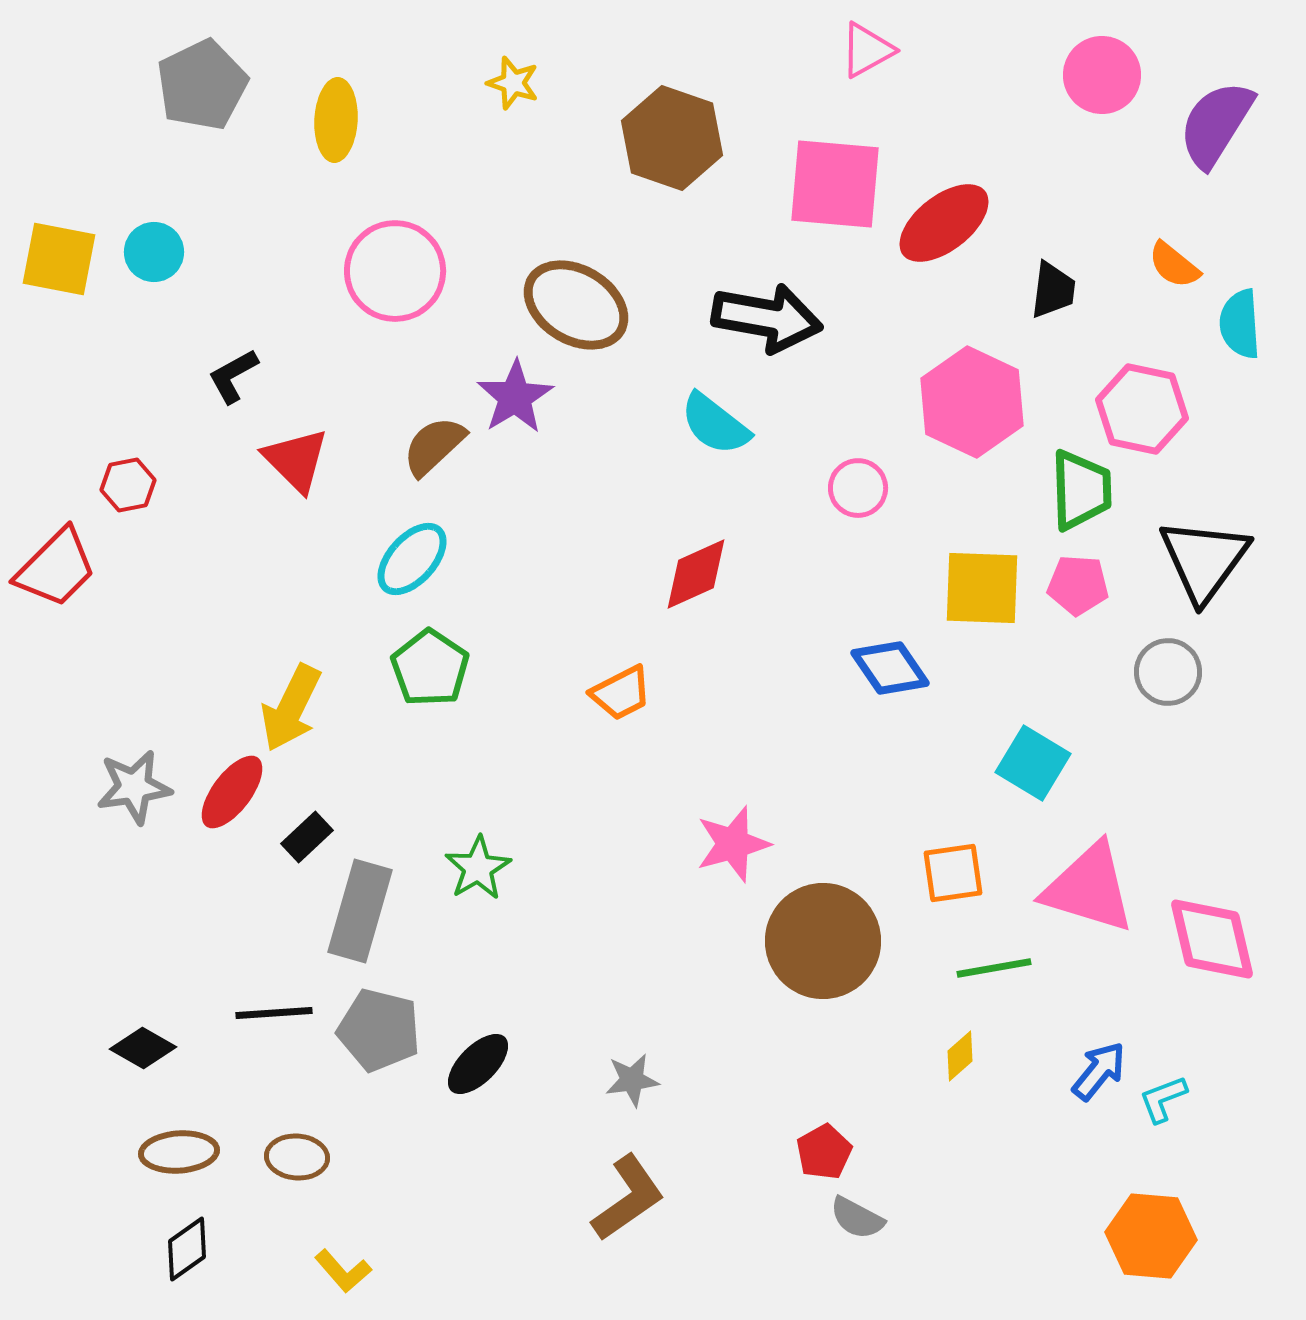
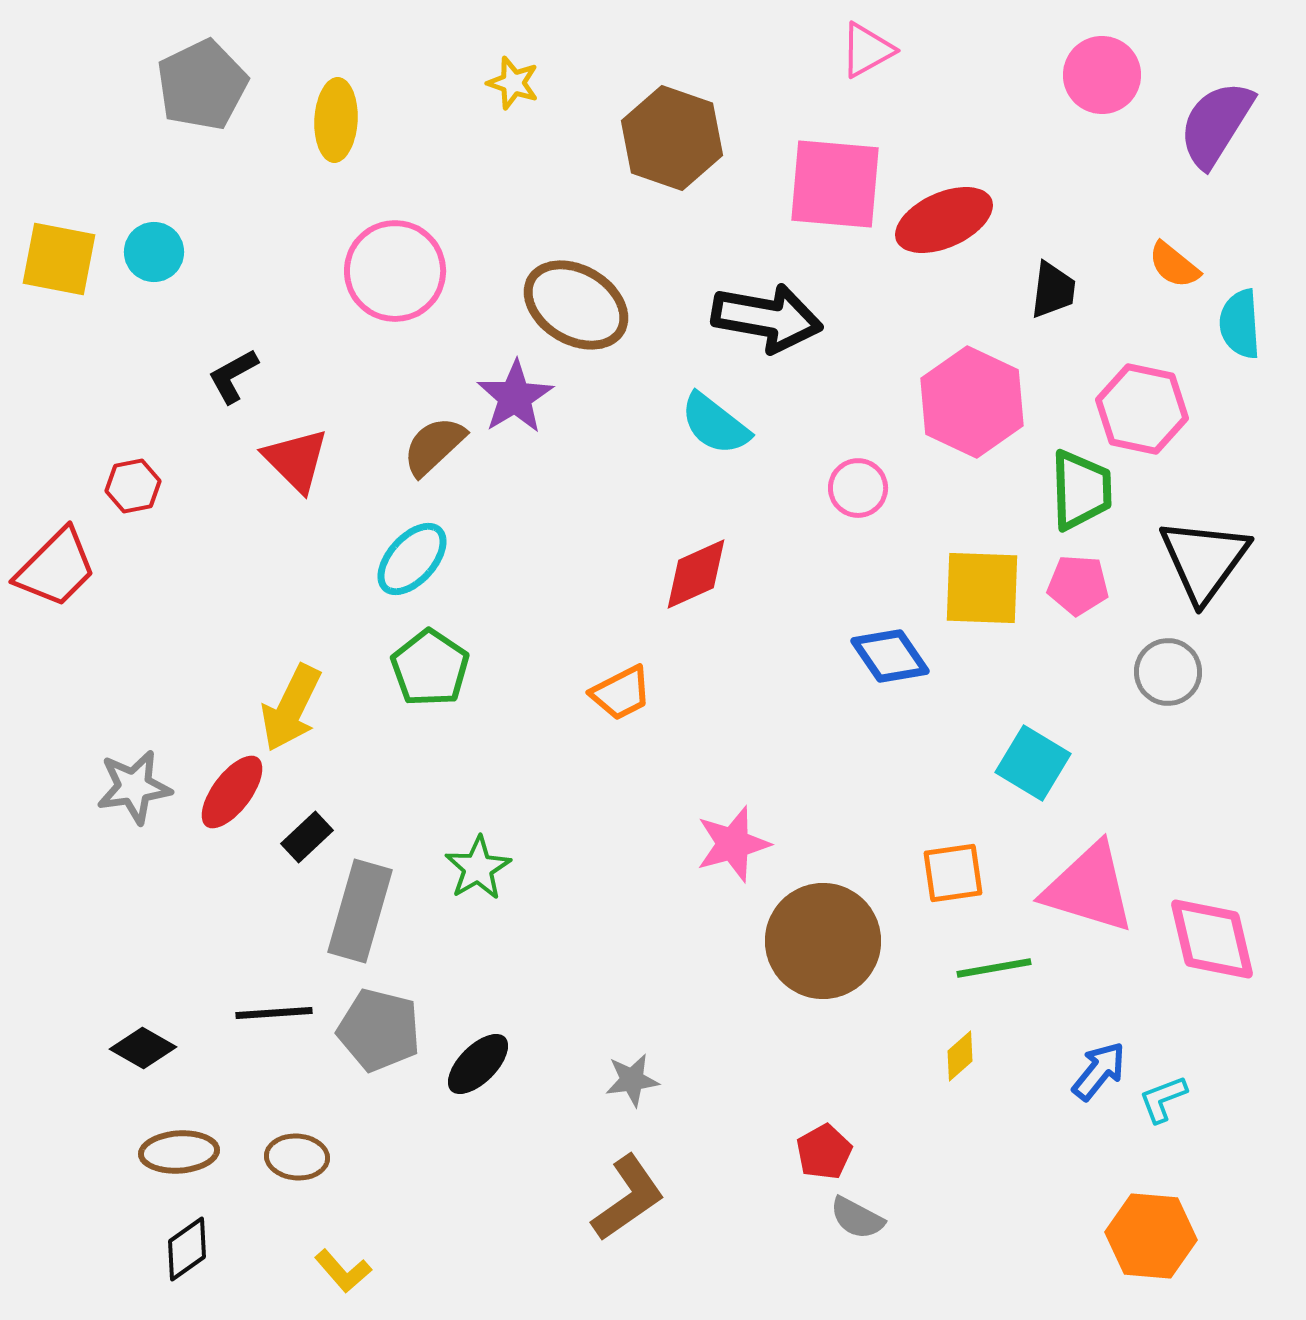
red ellipse at (944, 223): moved 3 px up; rotated 14 degrees clockwise
red hexagon at (128, 485): moved 5 px right, 1 px down
blue diamond at (890, 668): moved 12 px up
